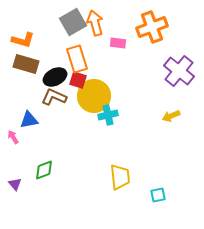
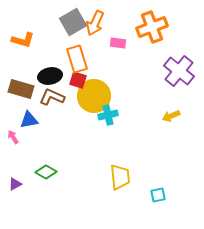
orange arrow: rotated 140 degrees counterclockwise
brown rectangle: moved 5 px left, 25 px down
black ellipse: moved 5 px left, 1 px up; rotated 15 degrees clockwise
brown L-shape: moved 2 px left
green diamond: moved 2 px right, 2 px down; rotated 50 degrees clockwise
purple triangle: rotated 40 degrees clockwise
